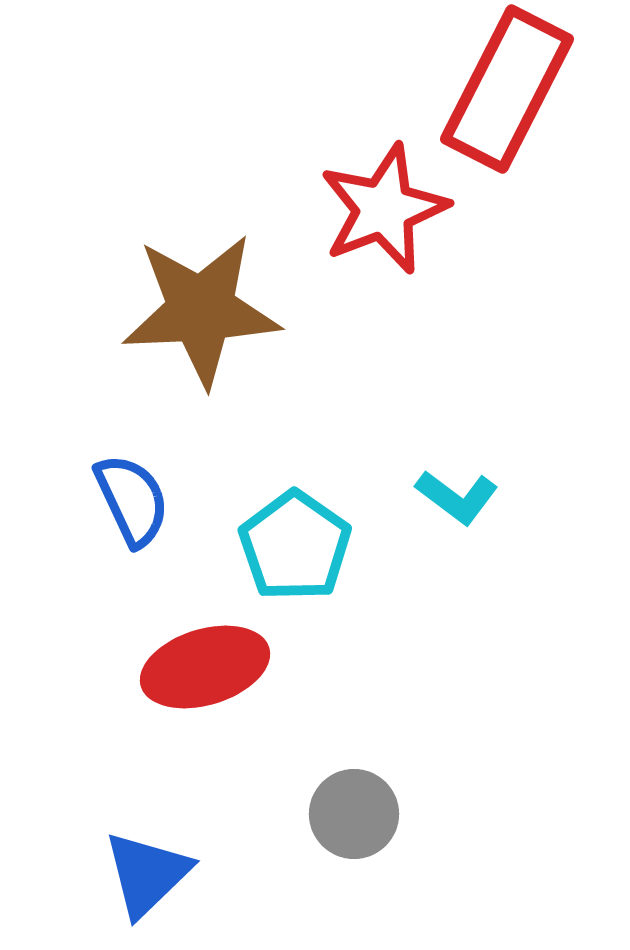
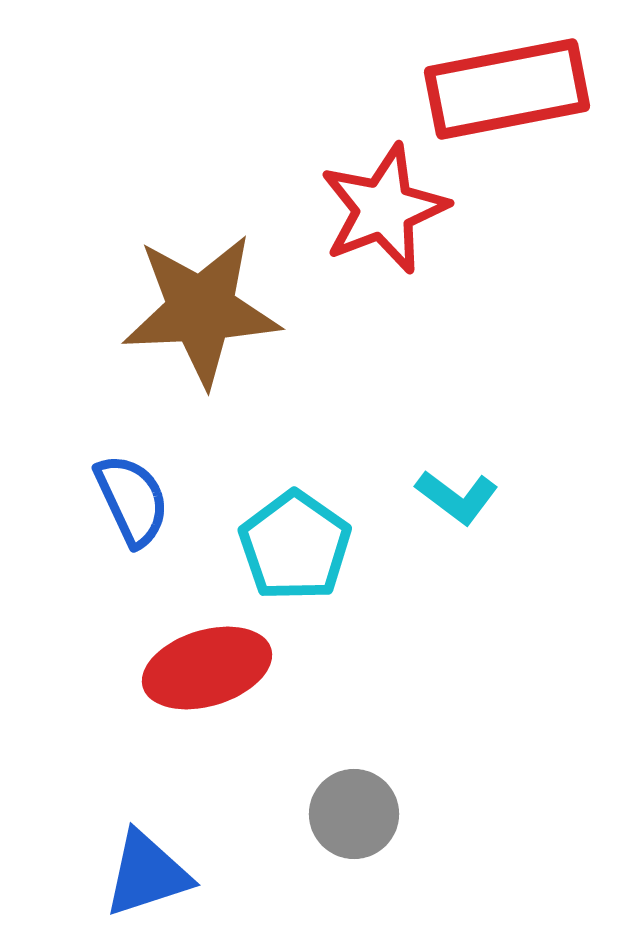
red rectangle: rotated 52 degrees clockwise
red ellipse: moved 2 px right, 1 px down
blue triangle: rotated 26 degrees clockwise
